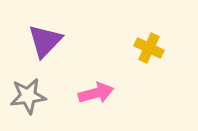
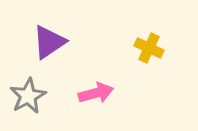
purple triangle: moved 4 px right, 1 px down; rotated 12 degrees clockwise
gray star: rotated 21 degrees counterclockwise
